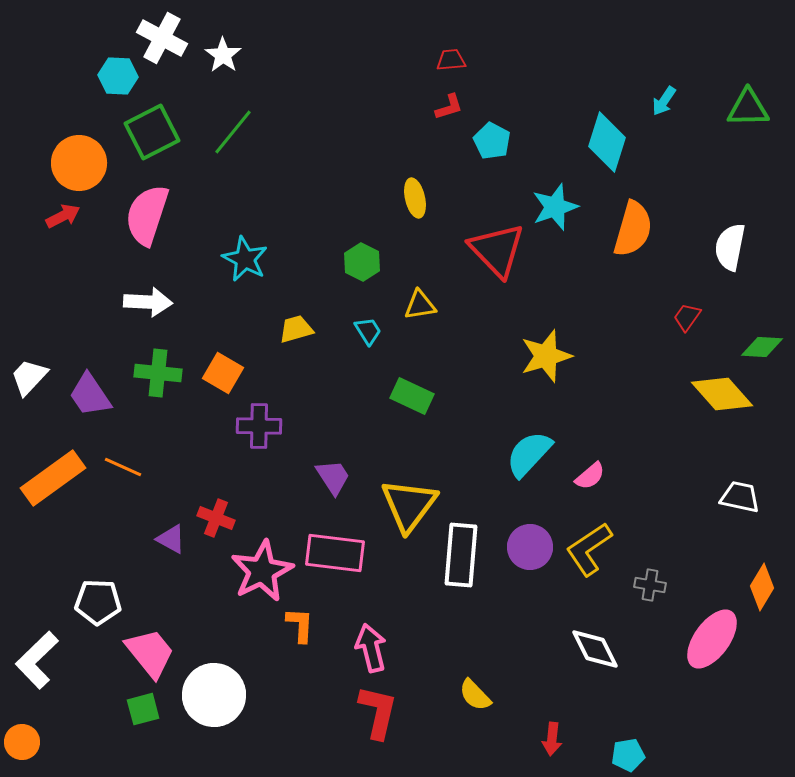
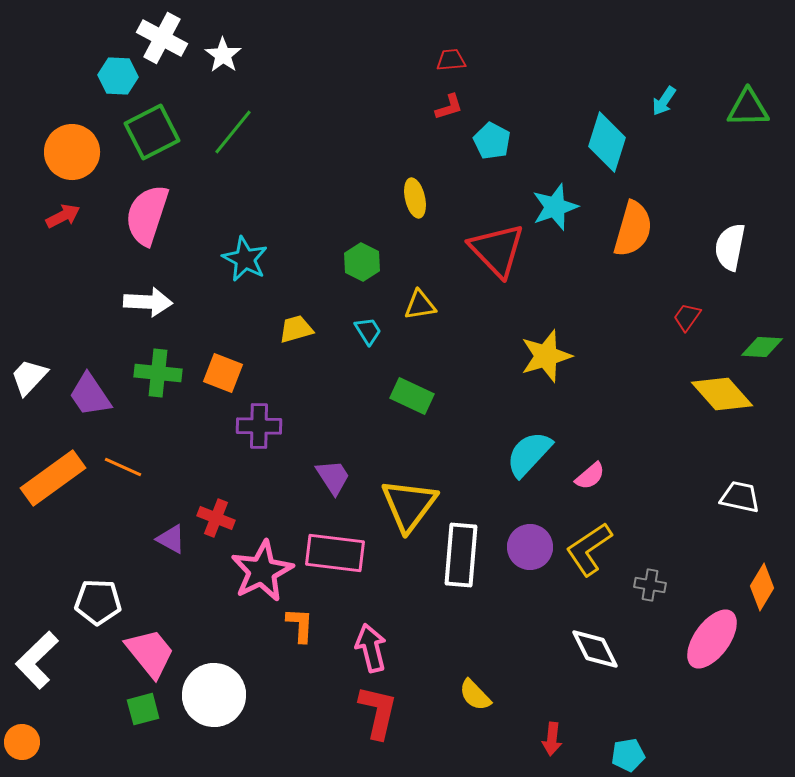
orange circle at (79, 163): moved 7 px left, 11 px up
orange square at (223, 373): rotated 9 degrees counterclockwise
